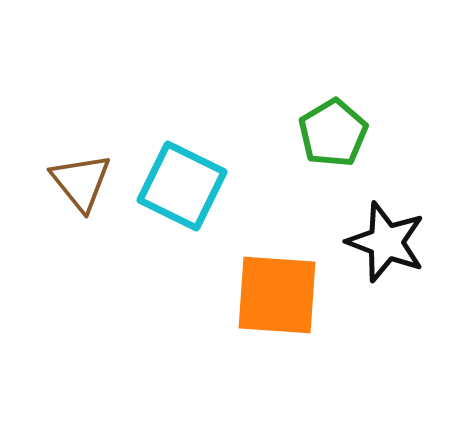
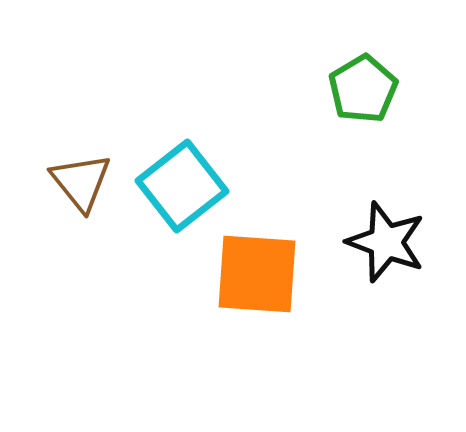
green pentagon: moved 30 px right, 44 px up
cyan square: rotated 26 degrees clockwise
orange square: moved 20 px left, 21 px up
